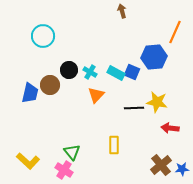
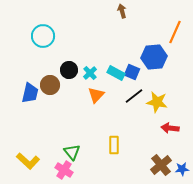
cyan cross: moved 1 px down; rotated 16 degrees clockwise
black line: moved 12 px up; rotated 36 degrees counterclockwise
